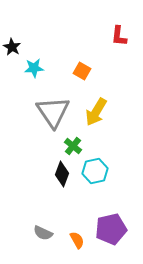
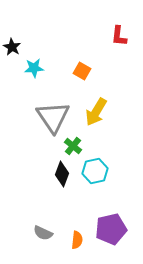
gray triangle: moved 5 px down
orange semicircle: rotated 36 degrees clockwise
